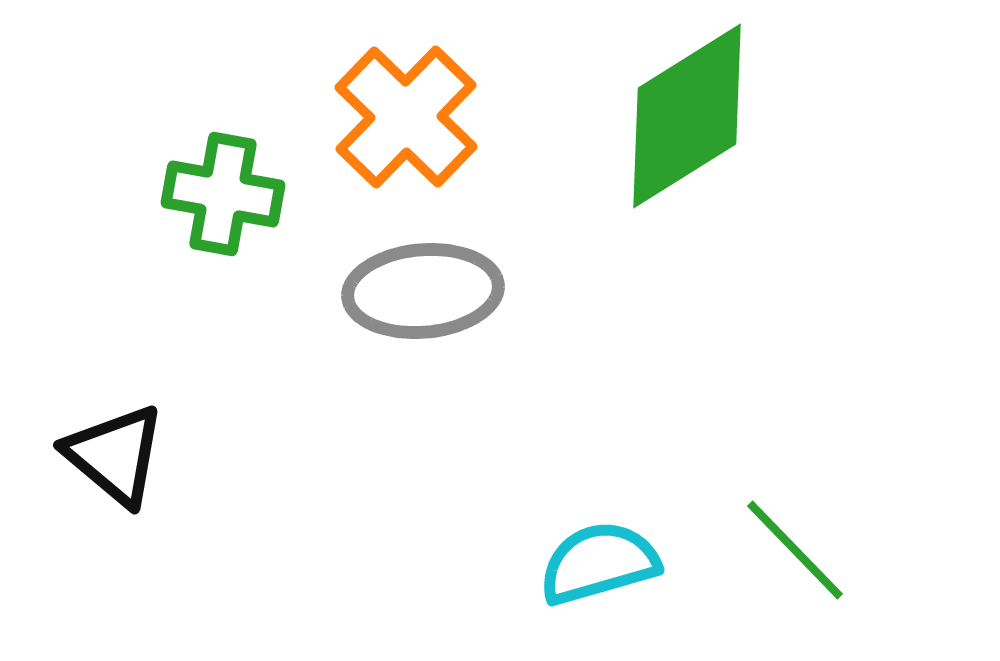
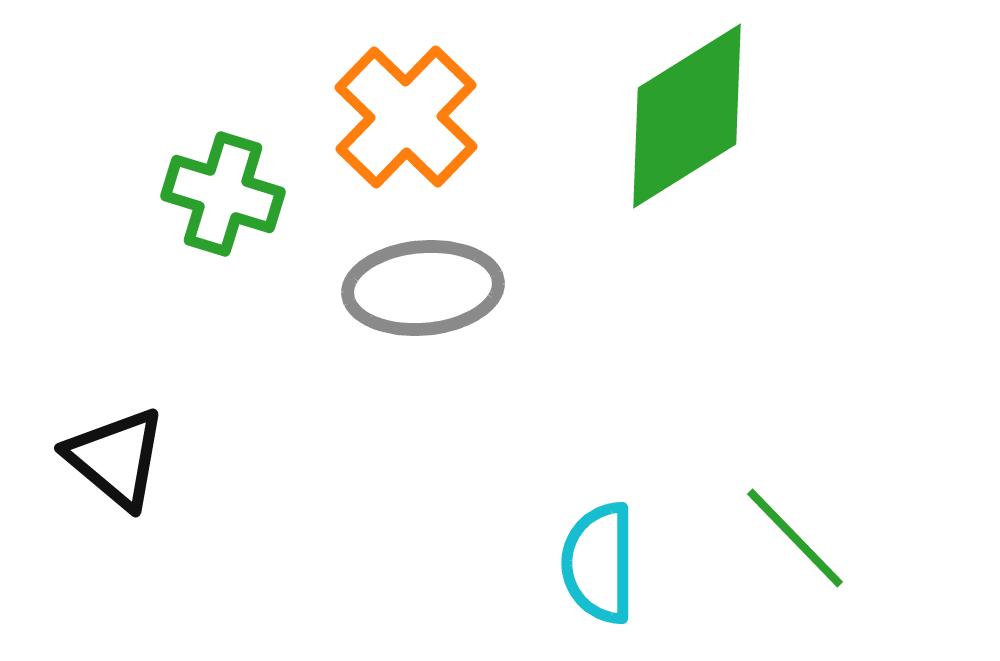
green cross: rotated 7 degrees clockwise
gray ellipse: moved 3 px up
black triangle: moved 1 px right, 3 px down
green line: moved 12 px up
cyan semicircle: rotated 74 degrees counterclockwise
